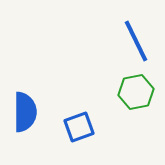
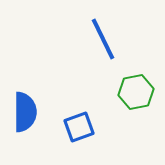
blue line: moved 33 px left, 2 px up
